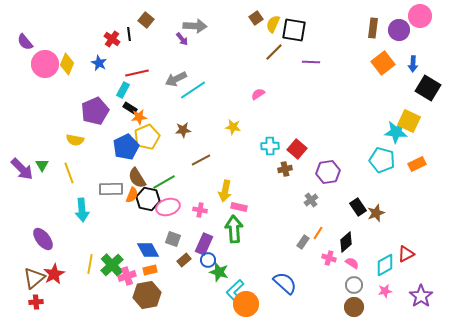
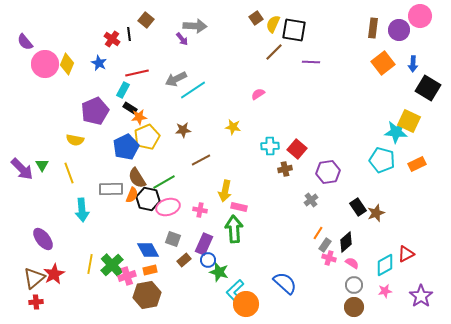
gray rectangle at (303, 242): moved 22 px right, 3 px down
